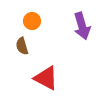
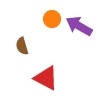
orange circle: moved 20 px right, 2 px up
purple arrow: moved 3 px left; rotated 136 degrees clockwise
